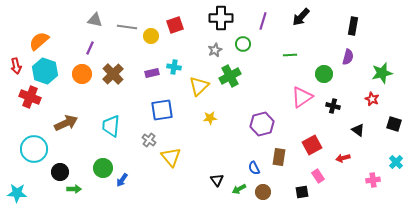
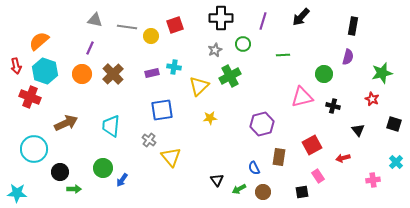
green line at (290, 55): moved 7 px left
pink triangle at (302, 97): rotated 20 degrees clockwise
black triangle at (358, 130): rotated 16 degrees clockwise
